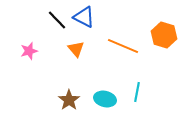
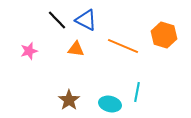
blue triangle: moved 2 px right, 3 px down
orange triangle: rotated 42 degrees counterclockwise
cyan ellipse: moved 5 px right, 5 px down
